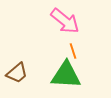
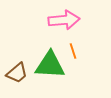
pink arrow: moved 1 px left, 1 px up; rotated 44 degrees counterclockwise
green triangle: moved 16 px left, 10 px up
